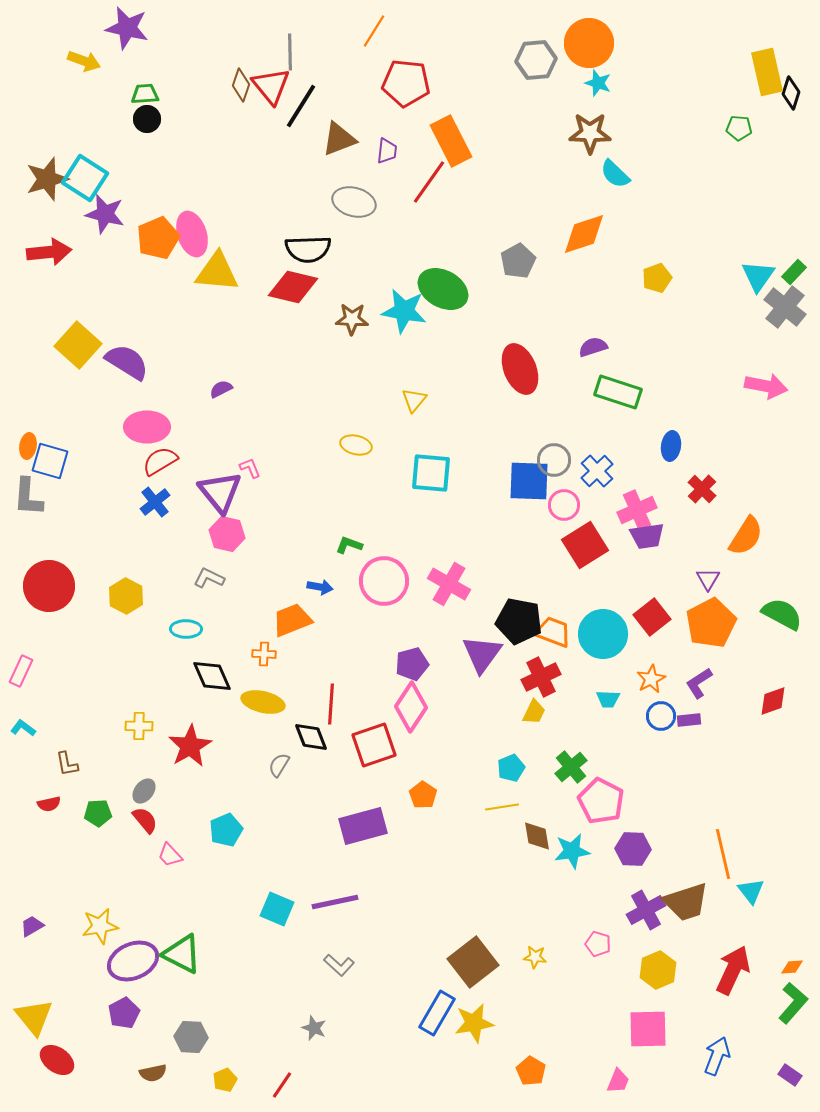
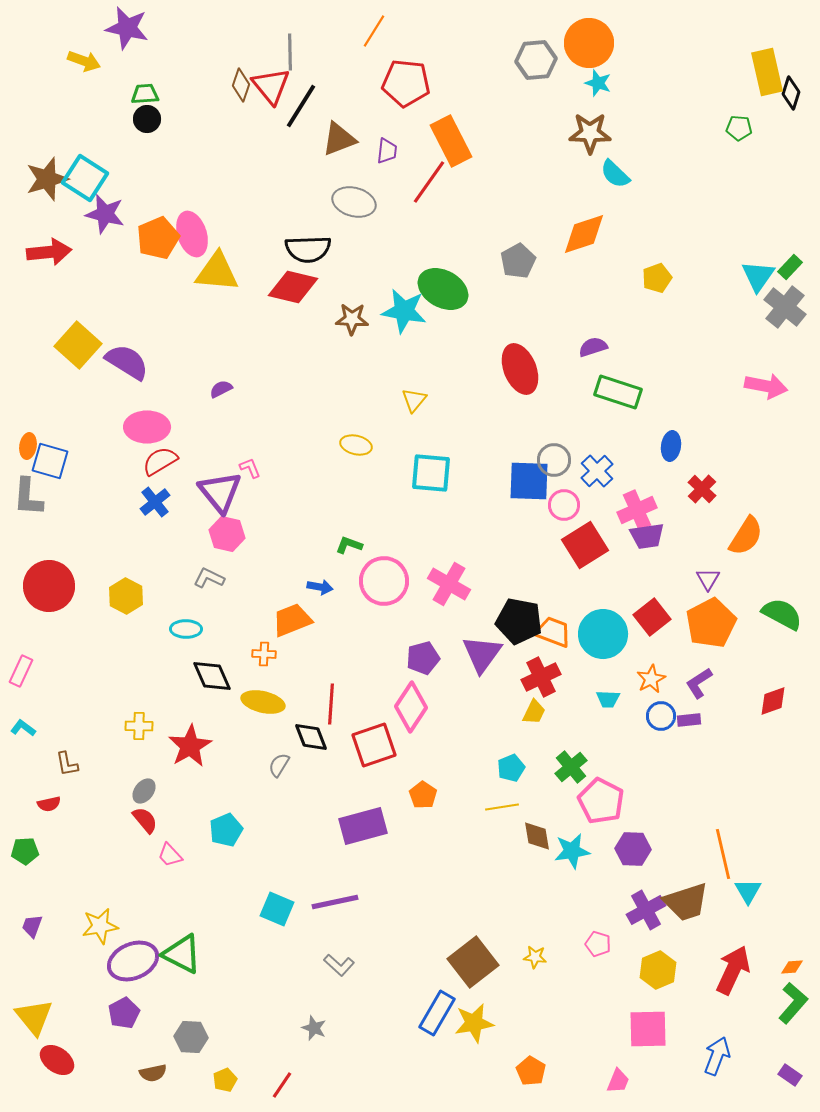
green rectangle at (794, 272): moved 4 px left, 5 px up
purple pentagon at (412, 664): moved 11 px right, 6 px up
green pentagon at (98, 813): moved 73 px left, 38 px down
cyan triangle at (751, 891): moved 3 px left; rotated 8 degrees clockwise
purple trapezoid at (32, 926): rotated 40 degrees counterclockwise
